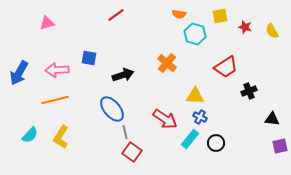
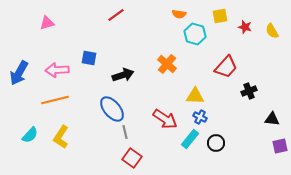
orange cross: moved 1 px down
red trapezoid: rotated 15 degrees counterclockwise
red square: moved 6 px down
